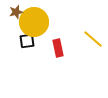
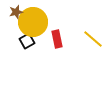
yellow circle: moved 1 px left
black square: rotated 21 degrees counterclockwise
red rectangle: moved 1 px left, 9 px up
